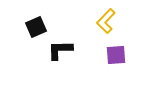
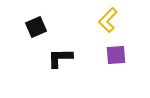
yellow L-shape: moved 2 px right, 1 px up
black L-shape: moved 8 px down
